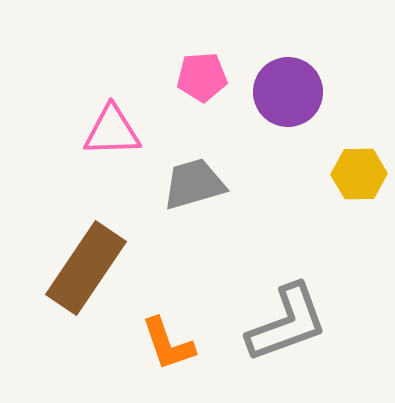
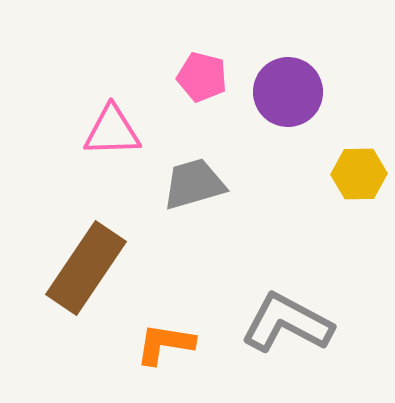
pink pentagon: rotated 18 degrees clockwise
gray L-shape: rotated 132 degrees counterclockwise
orange L-shape: moved 3 px left; rotated 118 degrees clockwise
